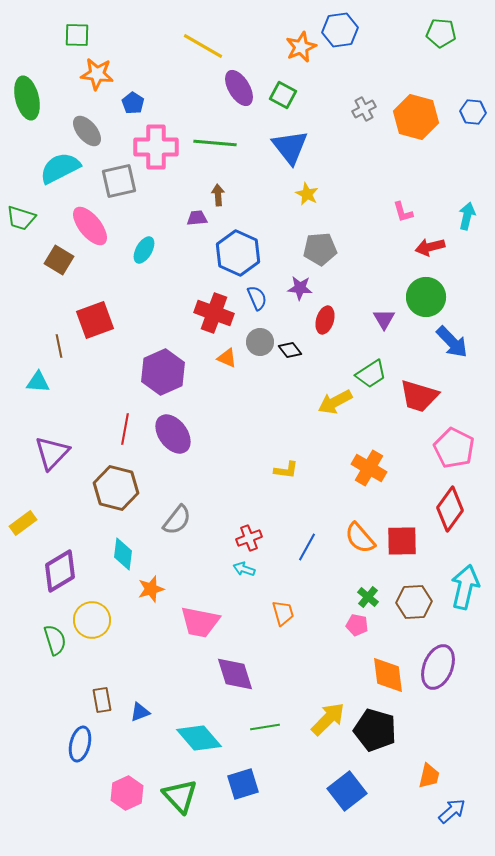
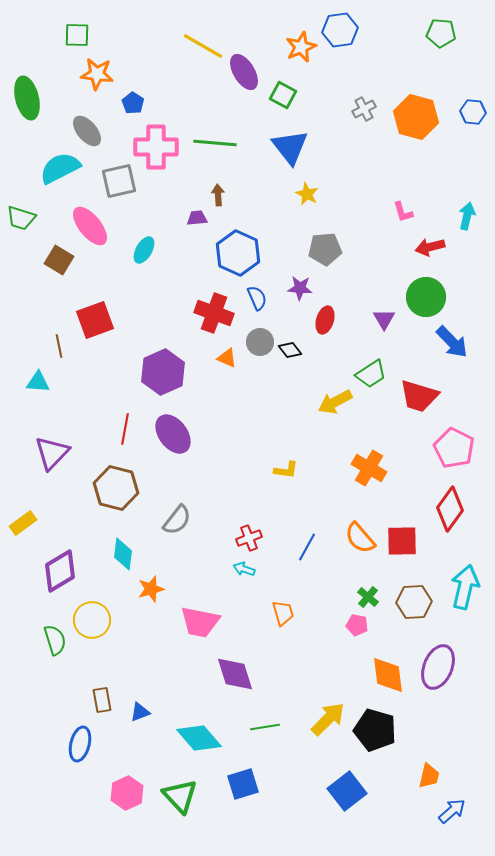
purple ellipse at (239, 88): moved 5 px right, 16 px up
gray pentagon at (320, 249): moved 5 px right
